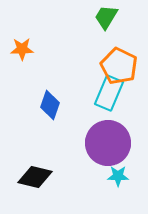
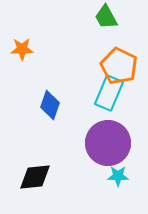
green trapezoid: rotated 60 degrees counterclockwise
black diamond: rotated 20 degrees counterclockwise
